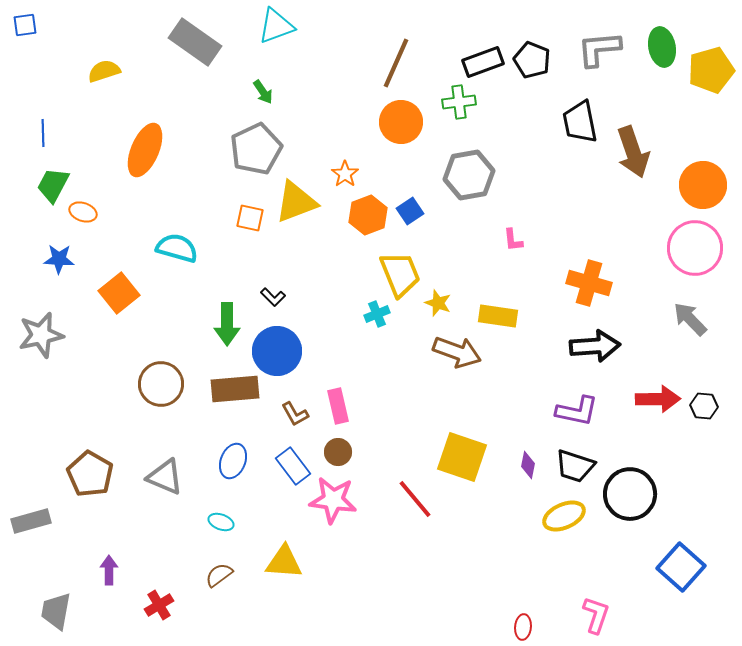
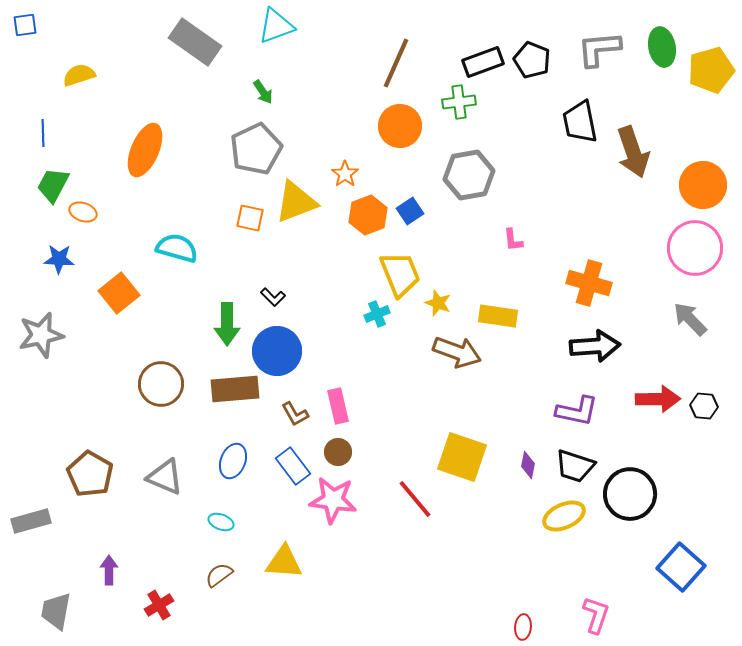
yellow semicircle at (104, 71): moved 25 px left, 4 px down
orange circle at (401, 122): moved 1 px left, 4 px down
